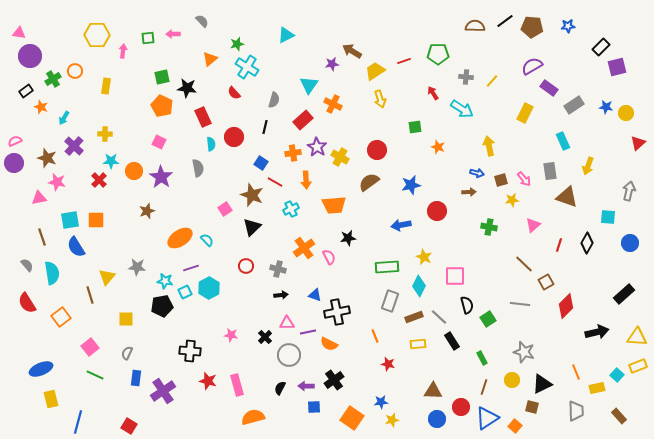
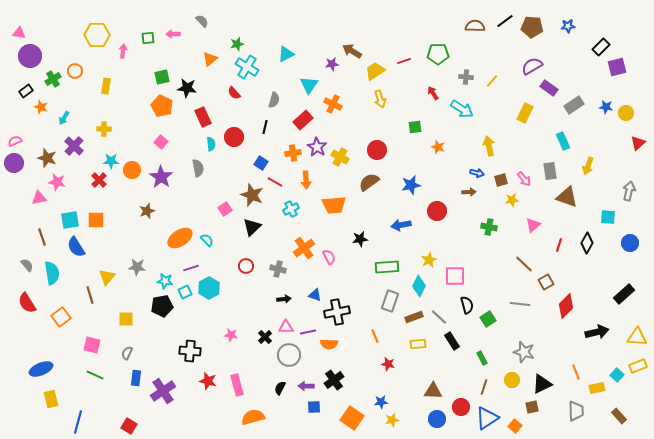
cyan triangle at (286, 35): moved 19 px down
yellow cross at (105, 134): moved 1 px left, 5 px up
pink square at (159, 142): moved 2 px right; rotated 16 degrees clockwise
orange circle at (134, 171): moved 2 px left, 1 px up
black star at (348, 238): moved 12 px right, 1 px down
yellow star at (424, 257): moved 5 px right, 3 px down; rotated 21 degrees clockwise
black arrow at (281, 295): moved 3 px right, 4 px down
pink triangle at (287, 323): moved 1 px left, 4 px down
orange semicircle at (329, 344): rotated 24 degrees counterclockwise
pink square at (90, 347): moved 2 px right, 2 px up; rotated 36 degrees counterclockwise
brown square at (532, 407): rotated 24 degrees counterclockwise
